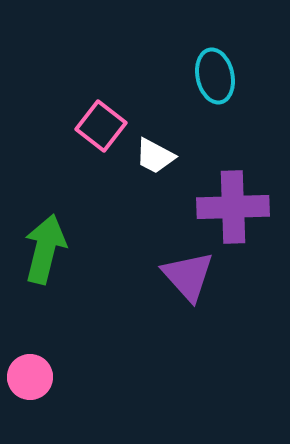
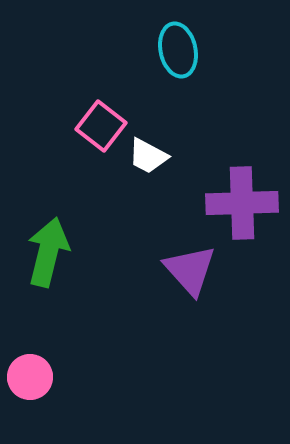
cyan ellipse: moved 37 px left, 26 px up
white trapezoid: moved 7 px left
purple cross: moved 9 px right, 4 px up
green arrow: moved 3 px right, 3 px down
purple triangle: moved 2 px right, 6 px up
